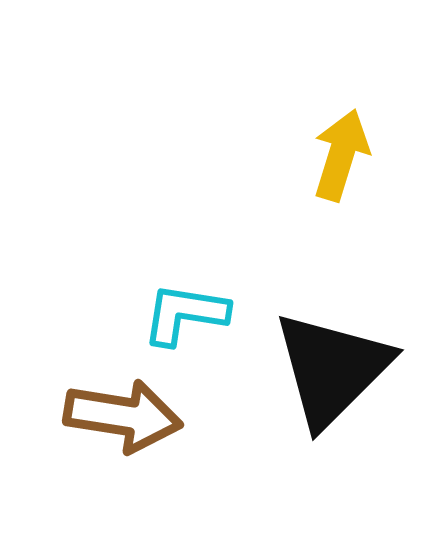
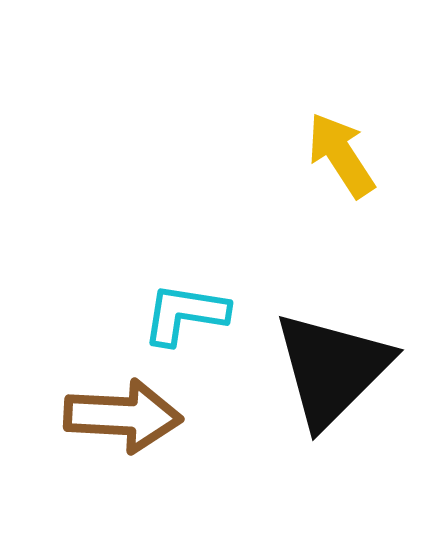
yellow arrow: rotated 50 degrees counterclockwise
brown arrow: rotated 6 degrees counterclockwise
